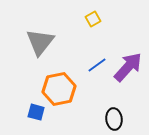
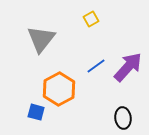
yellow square: moved 2 px left
gray triangle: moved 1 px right, 3 px up
blue line: moved 1 px left, 1 px down
orange hexagon: rotated 16 degrees counterclockwise
black ellipse: moved 9 px right, 1 px up
